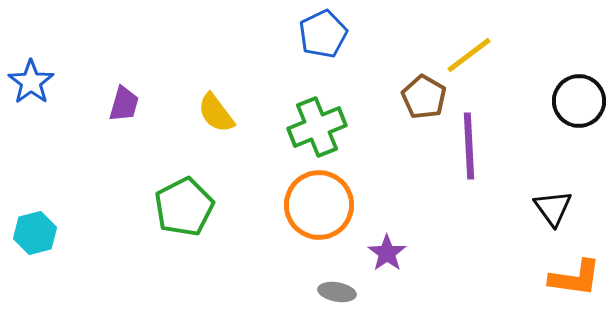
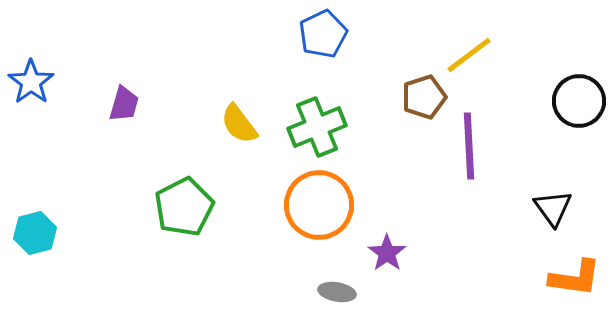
brown pentagon: rotated 24 degrees clockwise
yellow semicircle: moved 23 px right, 11 px down
